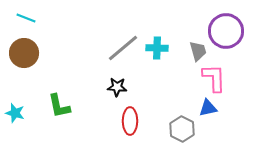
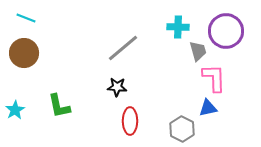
cyan cross: moved 21 px right, 21 px up
cyan star: moved 3 px up; rotated 24 degrees clockwise
